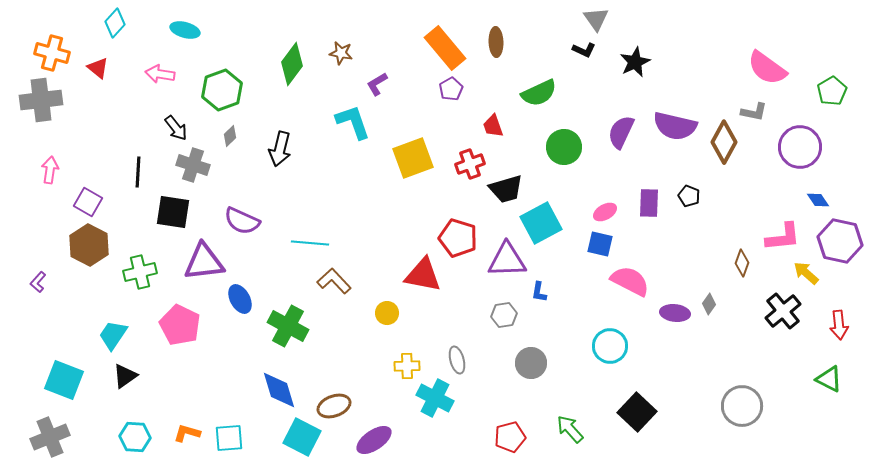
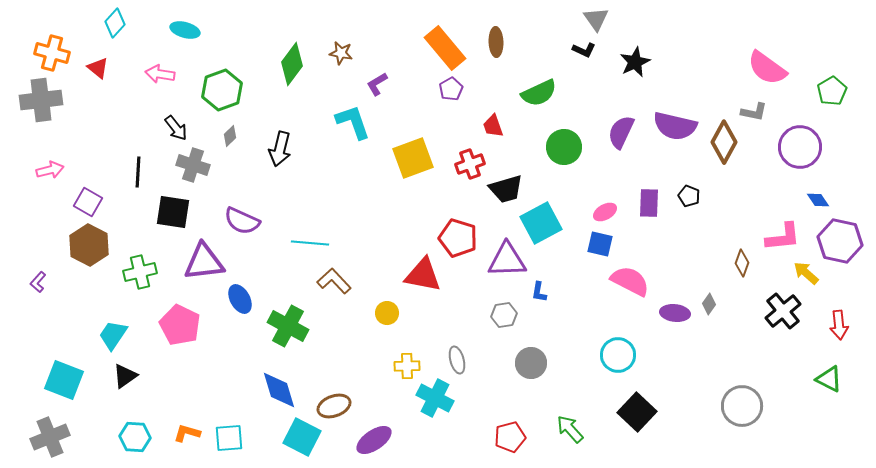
pink arrow at (50, 170): rotated 68 degrees clockwise
cyan circle at (610, 346): moved 8 px right, 9 px down
